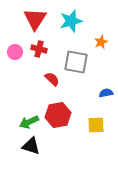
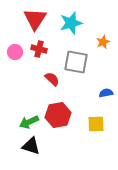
cyan star: moved 2 px down
orange star: moved 2 px right
yellow square: moved 1 px up
